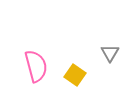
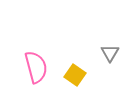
pink semicircle: moved 1 px down
